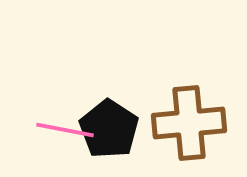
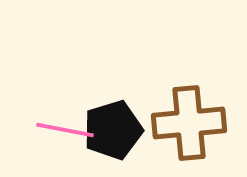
black pentagon: moved 4 px right, 1 px down; rotated 22 degrees clockwise
